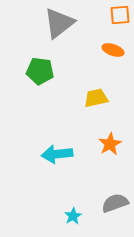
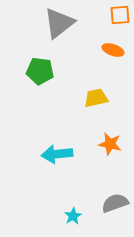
orange star: rotated 30 degrees counterclockwise
